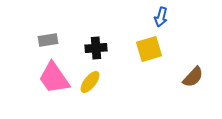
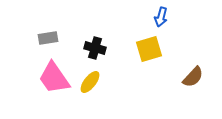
gray rectangle: moved 2 px up
black cross: moved 1 px left; rotated 20 degrees clockwise
